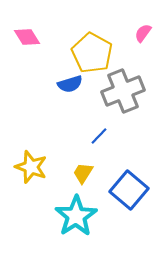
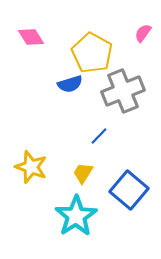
pink diamond: moved 4 px right
